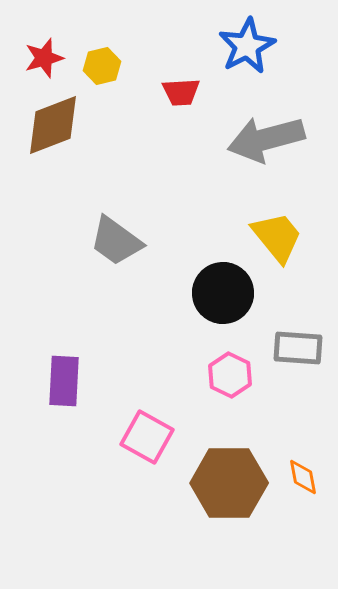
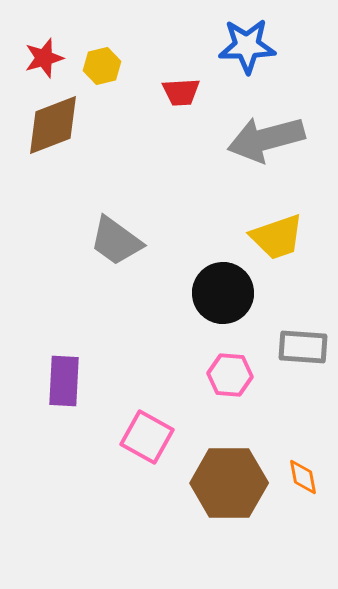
blue star: rotated 26 degrees clockwise
yellow trapezoid: rotated 110 degrees clockwise
gray rectangle: moved 5 px right, 1 px up
pink hexagon: rotated 21 degrees counterclockwise
